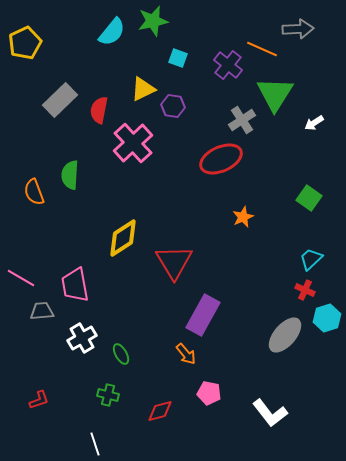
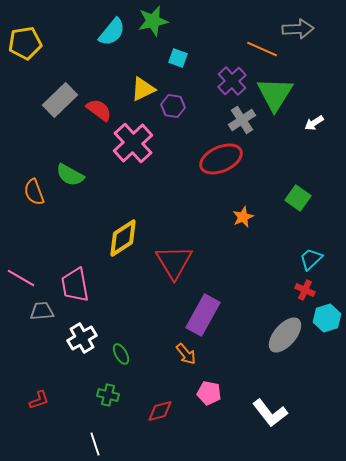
yellow pentagon: rotated 16 degrees clockwise
purple cross: moved 4 px right, 16 px down; rotated 8 degrees clockwise
red semicircle: rotated 116 degrees clockwise
green semicircle: rotated 64 degrees counterclockwise
green square: moved 11 px left
